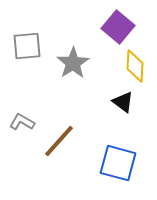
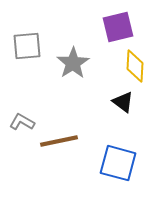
purple square: rotated 36 degrees clockwise
brown line: rotated 36 degrees clockwise
